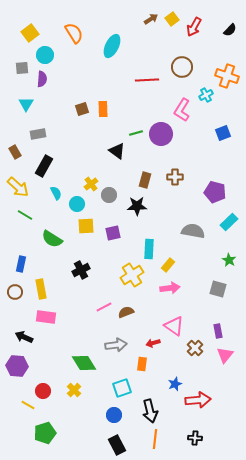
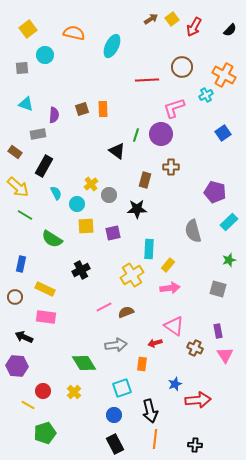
yellow square at (30, 33): moved 2 px left, 4 px up
orange semicircle at (74, 33): rotated 45 degrees counterclockwise
orange cross at (227, 76): moved 3 px left, 1 px up; rotated 10 degrees clockwise
purple semicircle at (42, 79): moved 12 px right, 36 px down
cyan triangle at (26, 104): rotated 42 degrees counterclockwise
pink L-shape at (182, 110): moved 8 px left, 2 px up; rotated 40 degrees clockwise
green line at (136, 133): moved 2 px down; rotated 56 degrees counterclockwise
blue square at (223, 133): rotated 14 degrees counterclockwise
brown rectangle at (15, 152): rotated 24 degrees counterclockwise
brown cross at (175, 177): moved 4 px left, 10 px up
black star at (137, 206): moved 3 px down
gray semicircle at (193, 231): rotated 115 degrees counterclockwise
green star at (229, 260): rotated 24 degrees clockwise
yellow rectangle at (41, 289): moved 4 px right; rotated 54 degrees counterclockwise
brown circle at (15, 292): moved 5 px down
red arrow at (153, 343): moved 2 px right
brown cross at (195, 348): rotated 21 degrees counterclockwise
pink triangle at (225, 355): rotated 12 degrees counterclockwise
yellow cross at (74, 390): moved 2 px down
black cross at (195, 438): moved 7 px down
black rectangle at (117, 445): moved 2 px left, 1 px up
